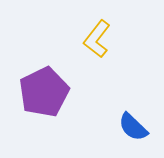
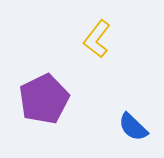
purple pentagon: moved 7 px down
